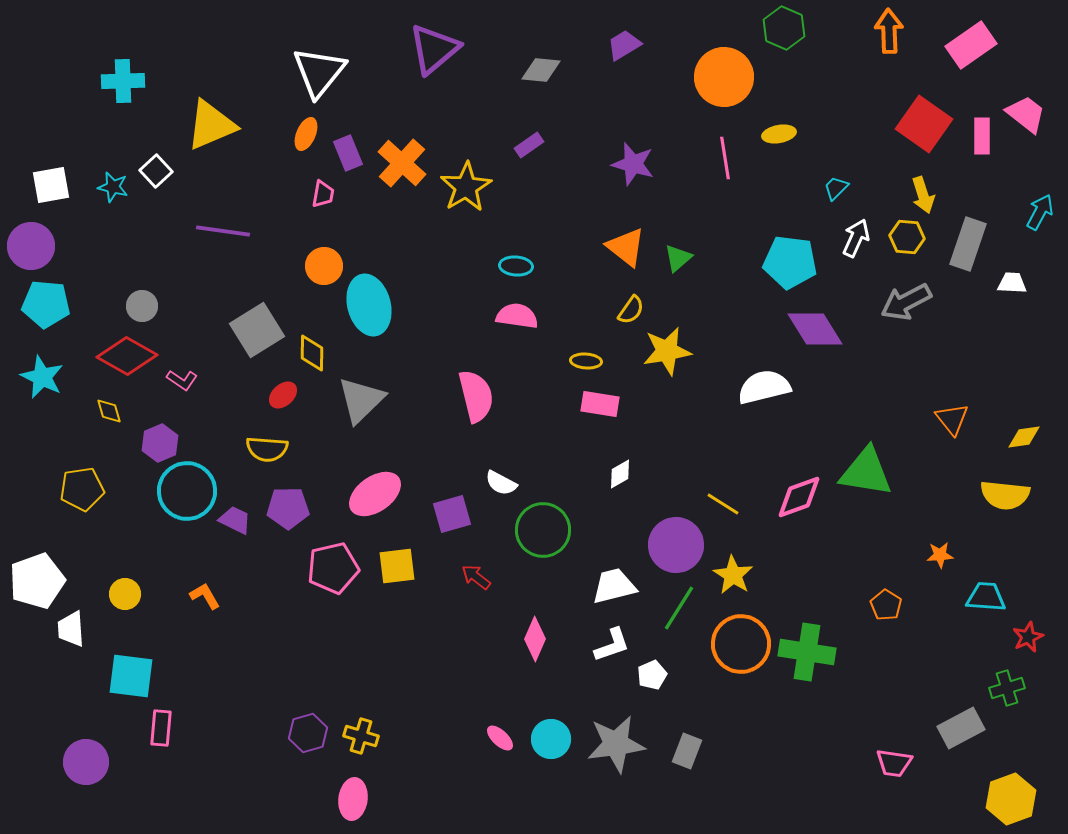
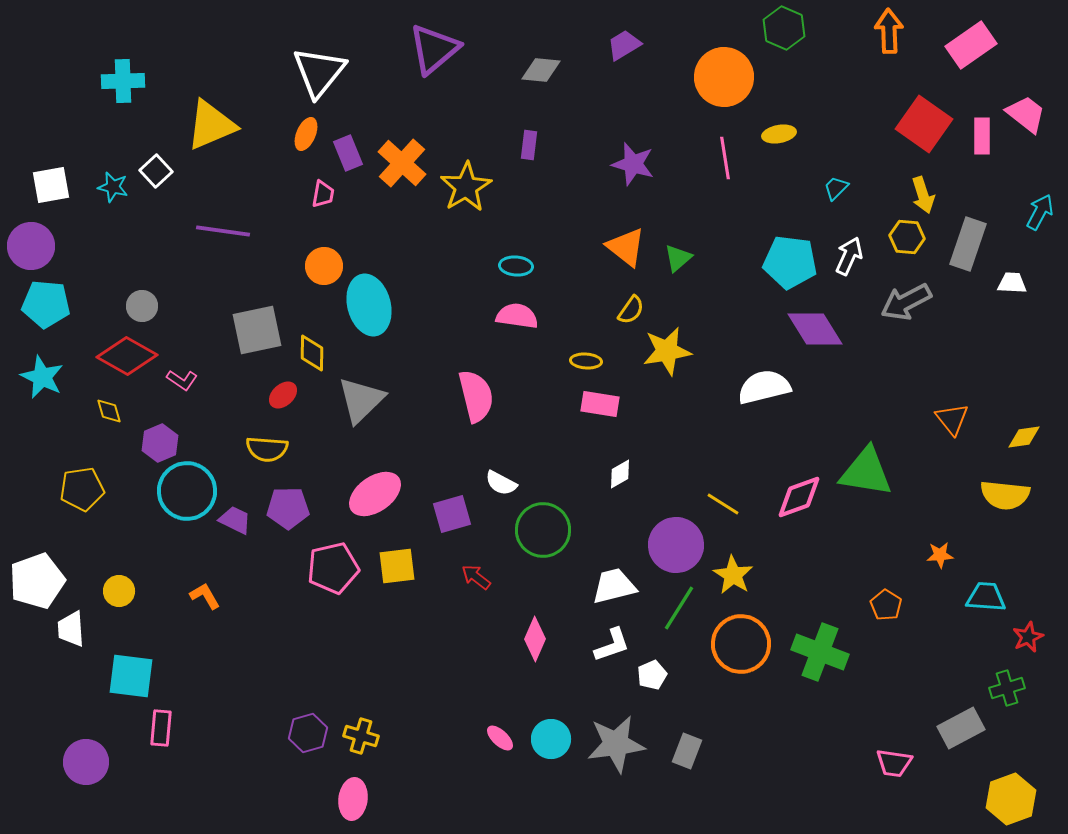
purple rectangle at (529, 145): rotated 48 degrees counterclockwise
white arrow at (856, 238): moved 7 px left, 18 px down
gray square at (257, 330): rotated 20 degrees clockwise
yellow circle at (125, 594): moved 6 px left, 3 px up
green cross at (807, 652): moved 13 px right; rotated 12 degrees clockwise
